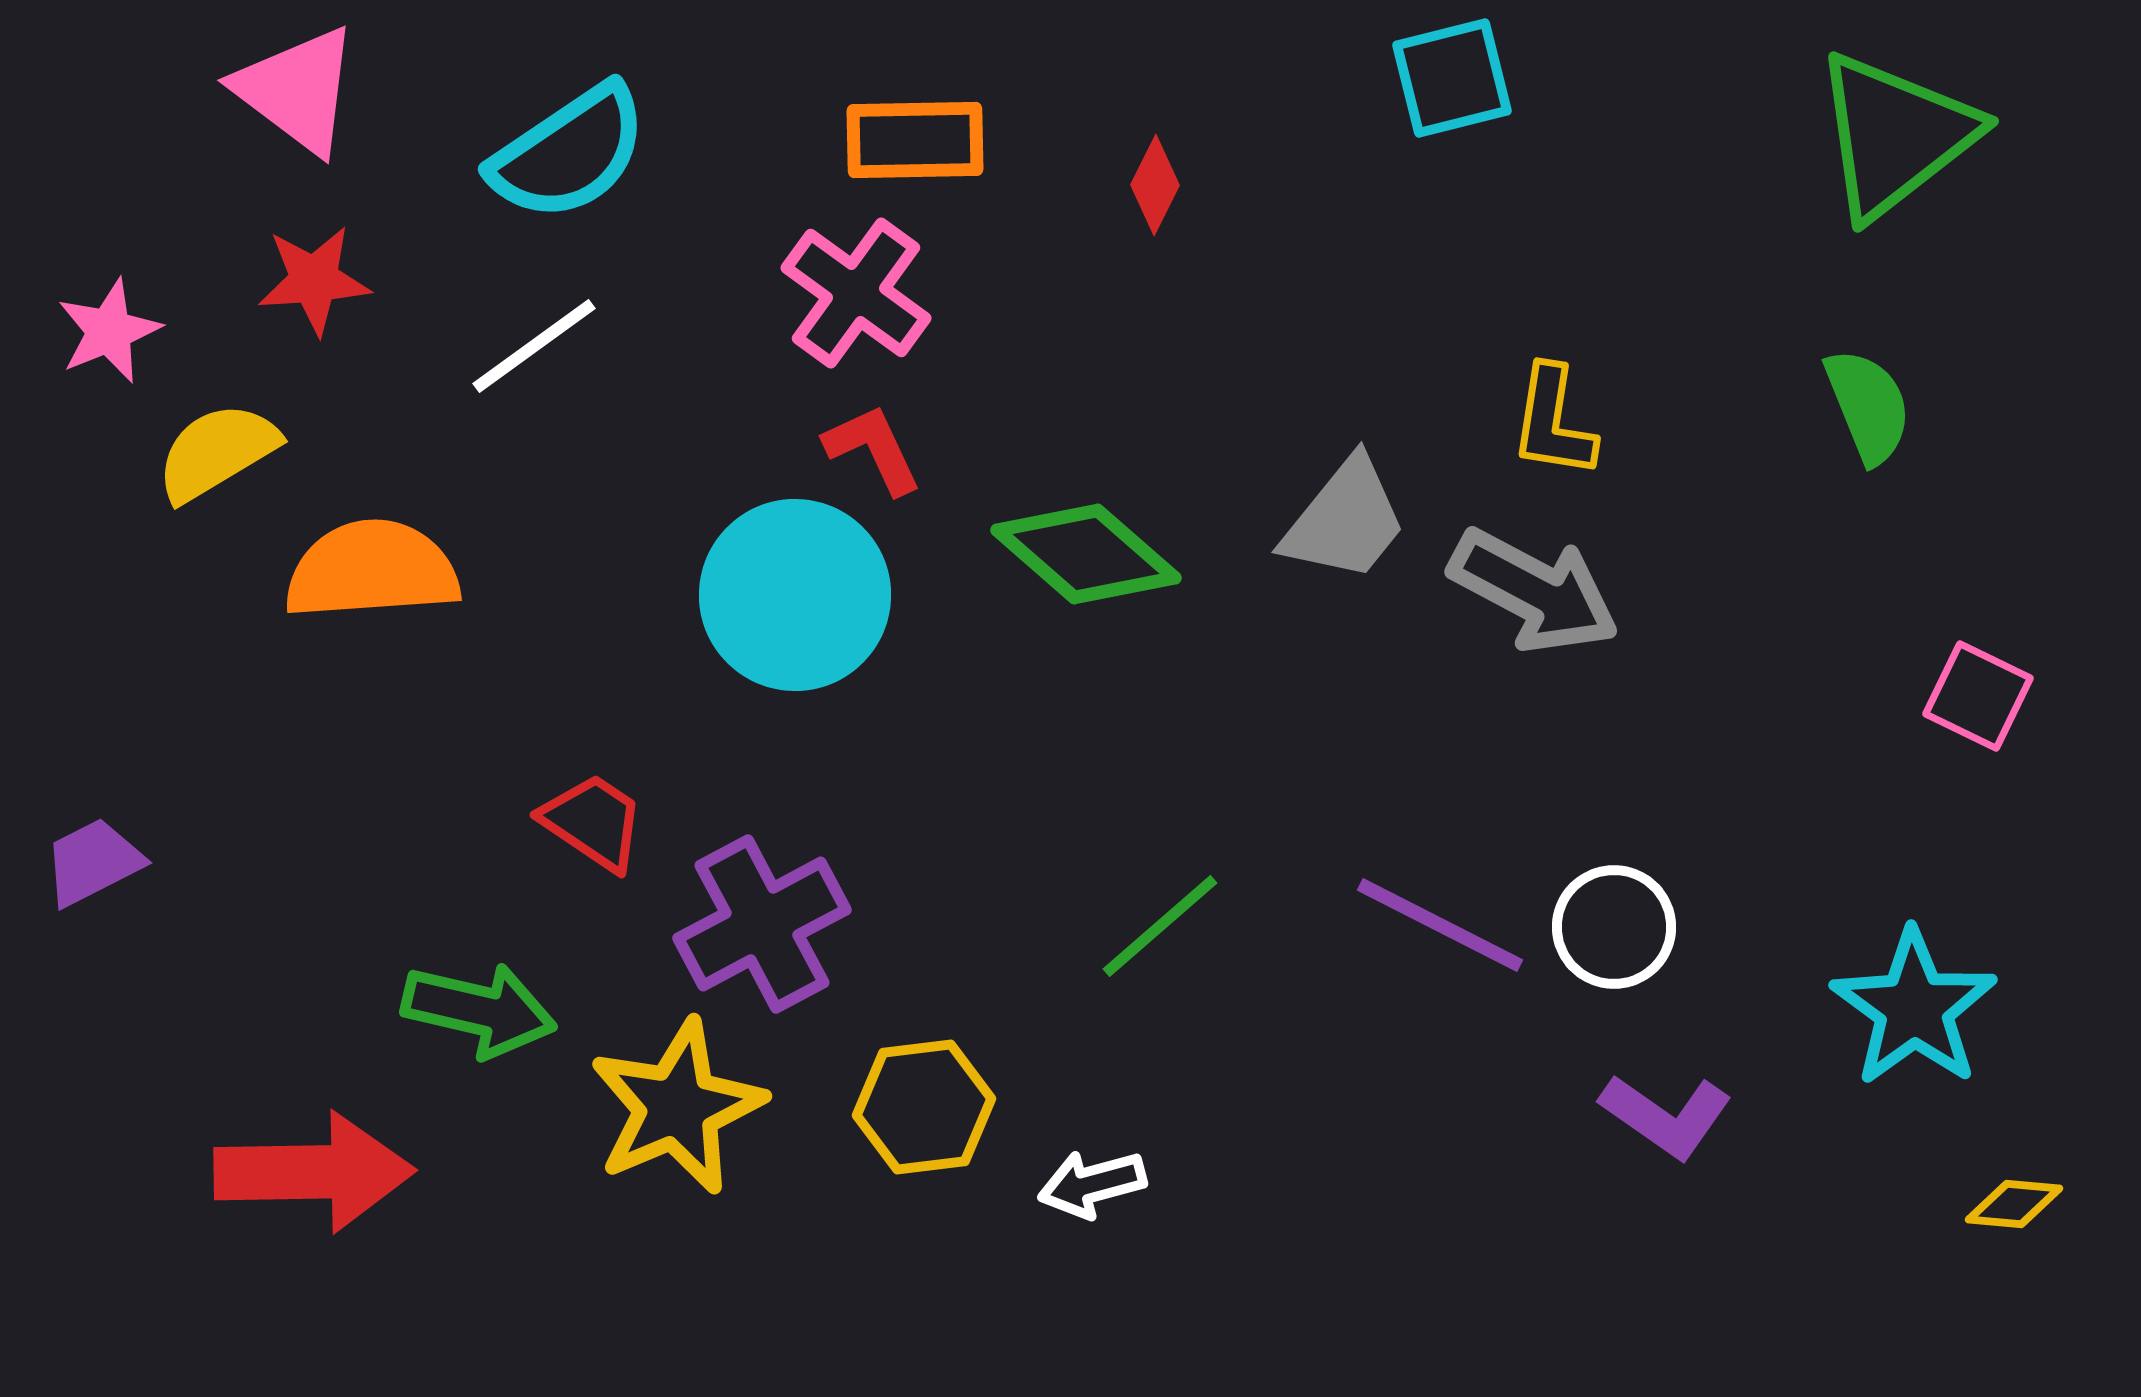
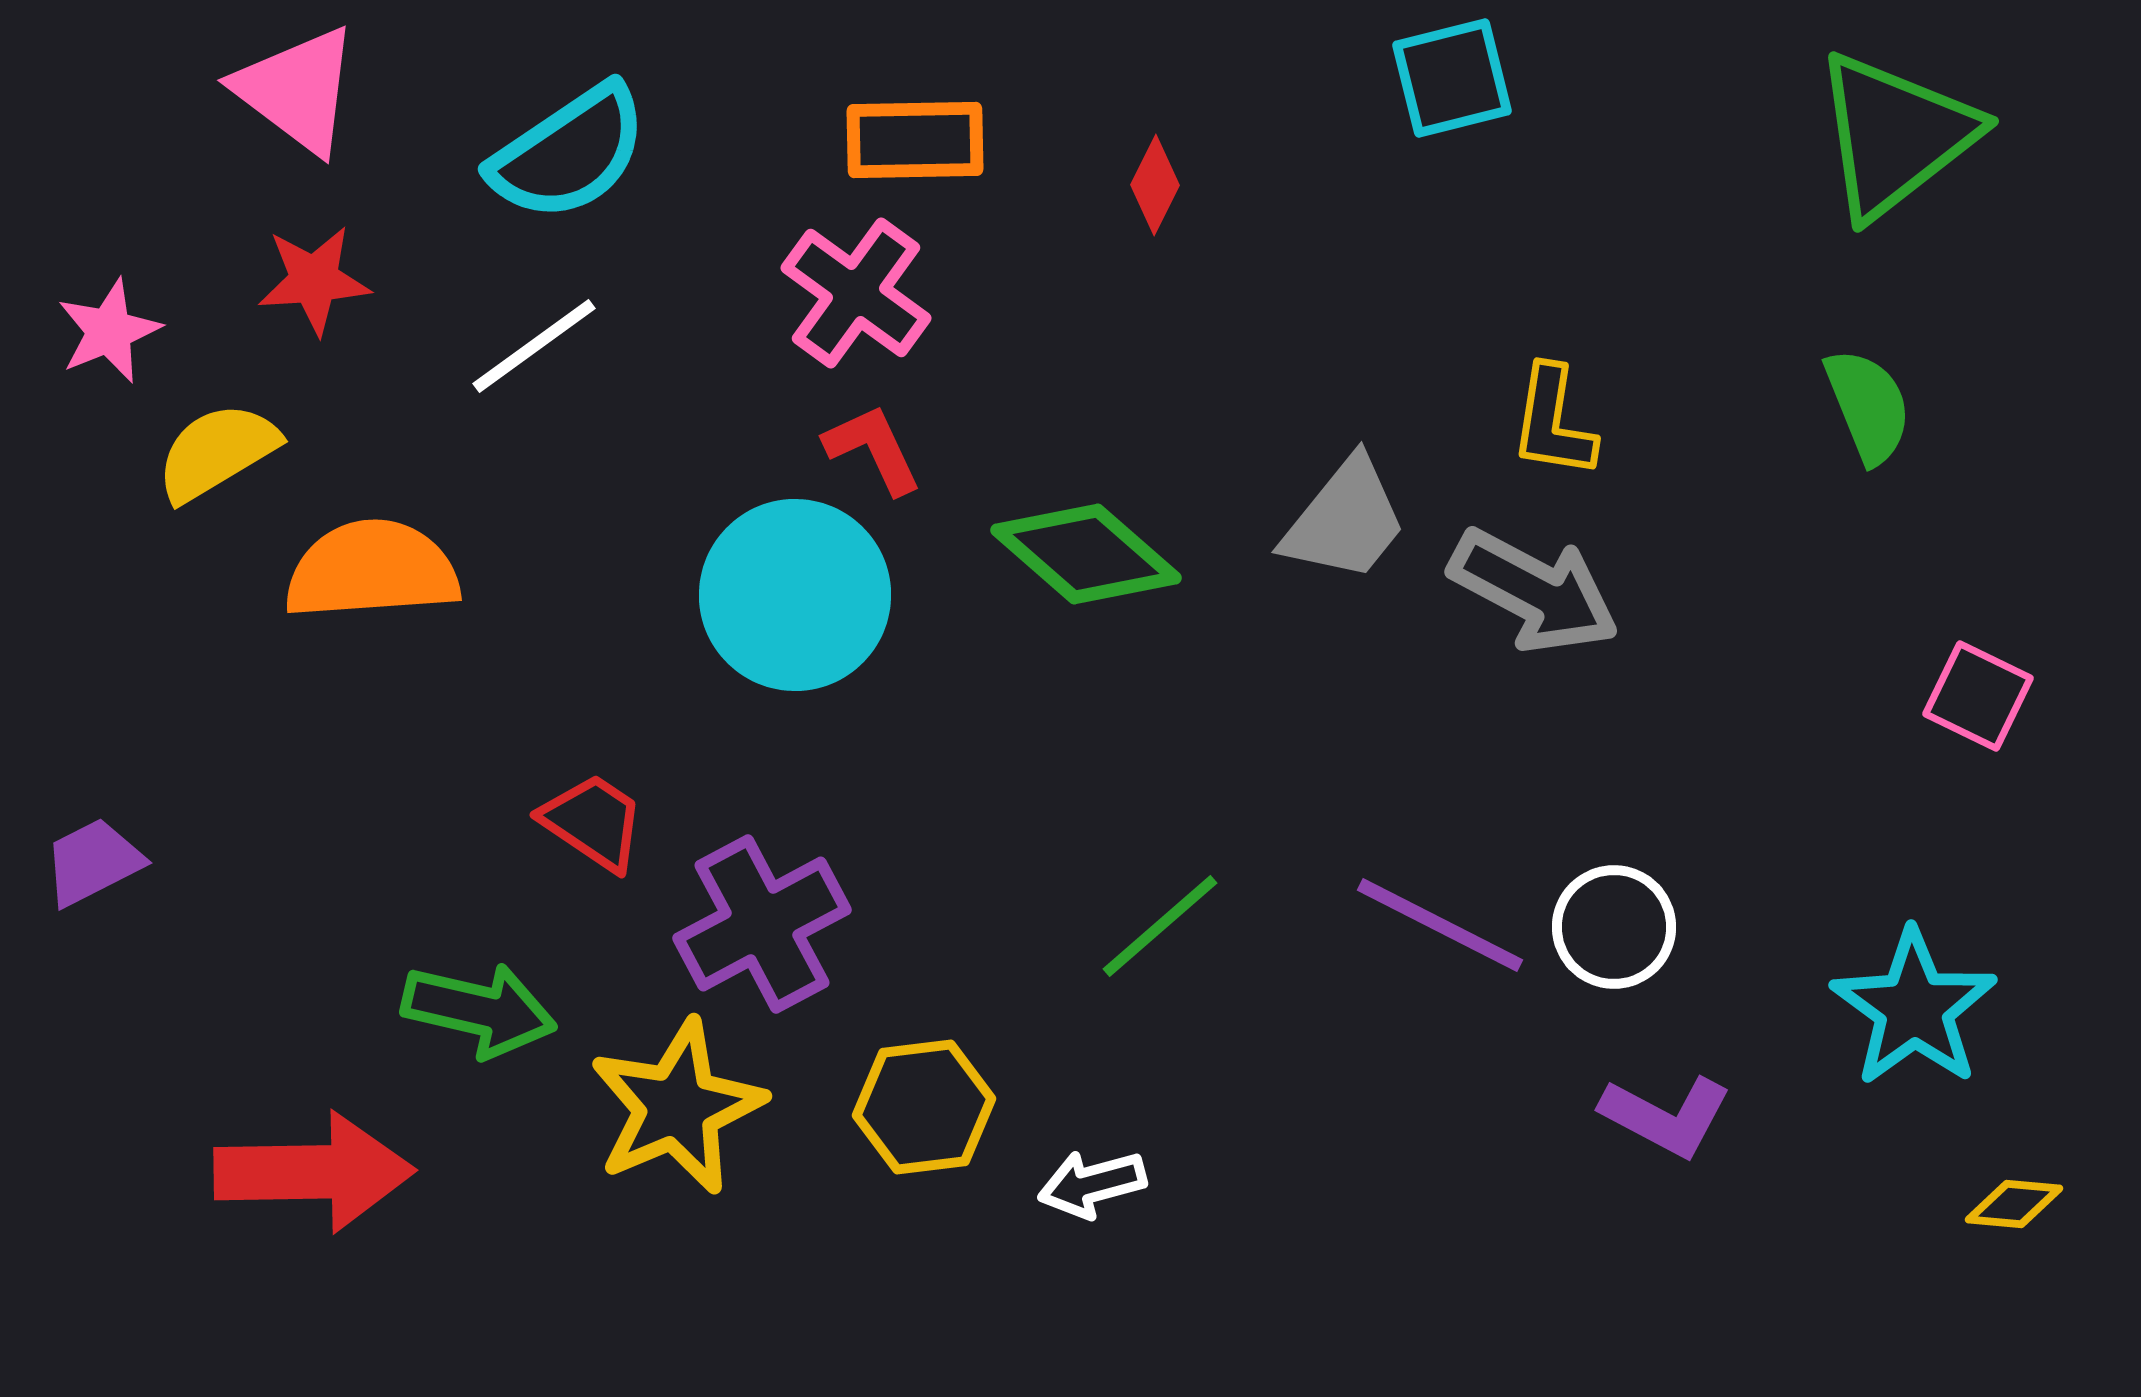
purple L-shape: rotated 7 degrees counterclockwise
